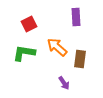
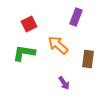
purple rectangle: rotated 24 degrees clockwise
orange arrow: moved 1 px right, 2 px up
brown rectangle: moved 8 px right
